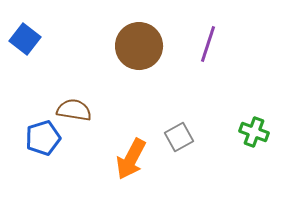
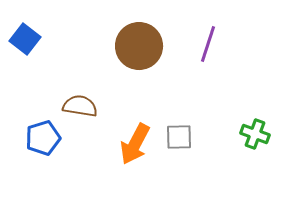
brown semicircle: moved 6 px right, 4 px up
green cross: moved 1 px right, 2 px down
gray square: rotated 28 degrees clockwise
orange arrow: moved 4 px right, 15 px up
